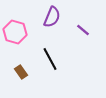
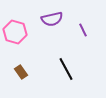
purple semicircle: moved 2 px down; rotated 55 degrees clockwise
purple line: rotated 24 degrees clockwise
black line: moved 16 px right, 10 px down
